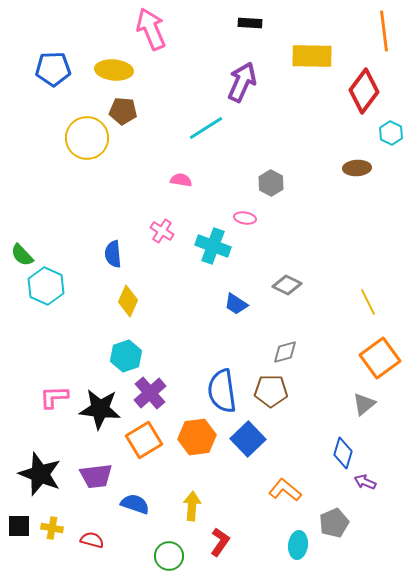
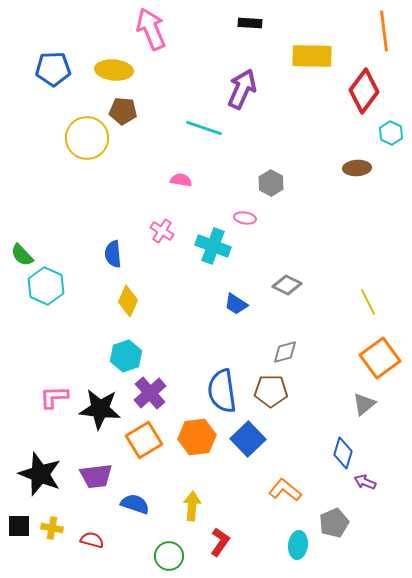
purple arrow at (242, 82): moved 7 px down
cyan line at (206, 128): moved 2 px left; rotated 51 degrees clockwise
